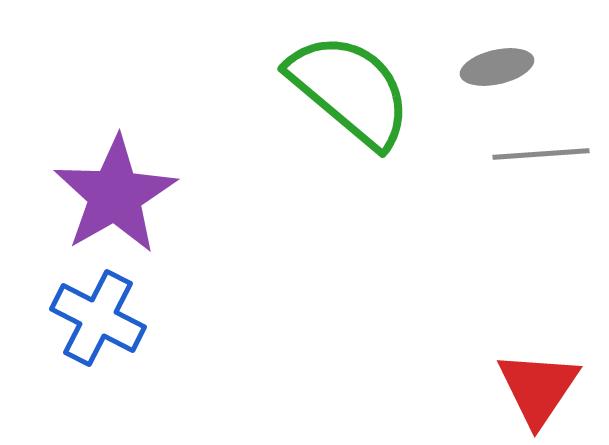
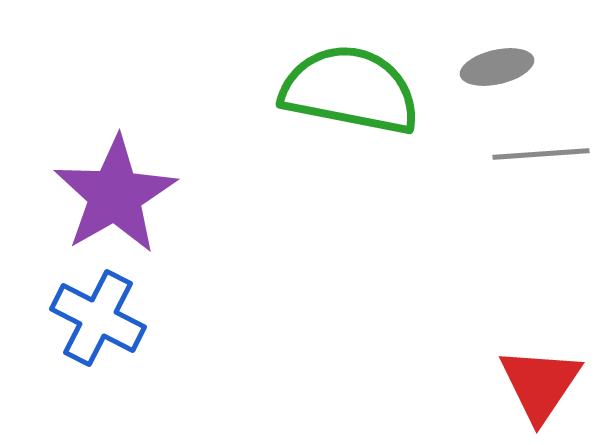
green semicircle: rotated 29 degrees counterclockwise
red triangle: moved 2 px right, 4 px up
